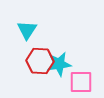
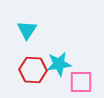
red hexagon: moved 7 px left, 9 px down
